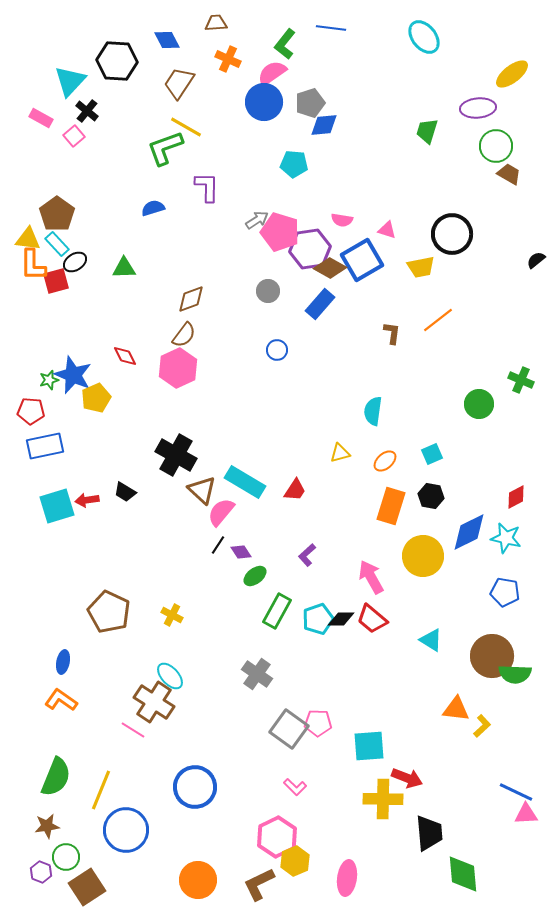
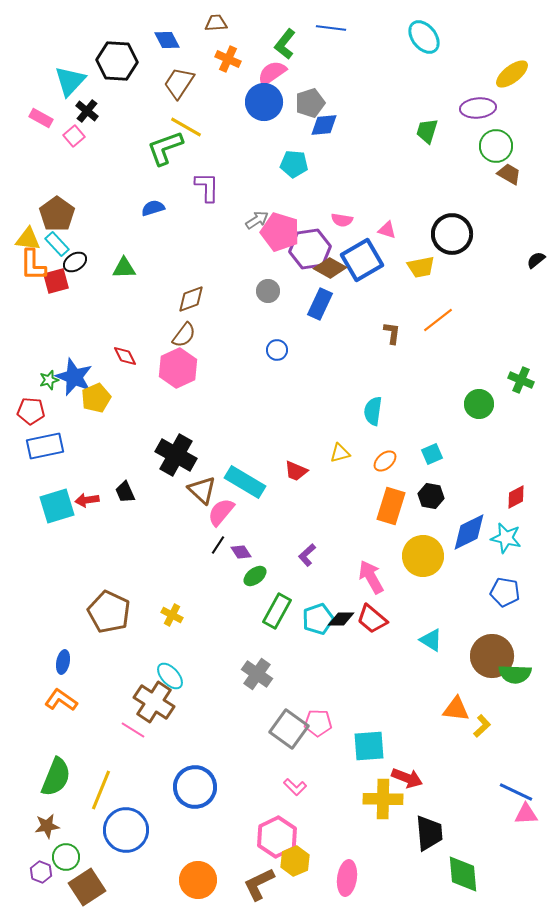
blue rectangle at (320, 304): rotated 16 degrees counterclockwise
blue star at (73, 375): moved 1 px right, 2 px down
red trapezoid at (295, 490): moved 1 px right, 19 px up; rotated 80 degrees clockwise
black trapezoid at (125, 492): rotated 35 degrees clockwise
